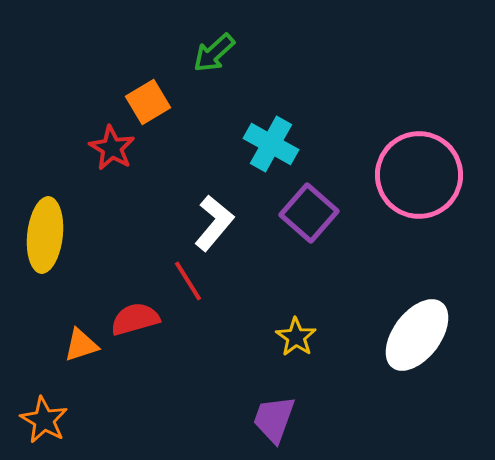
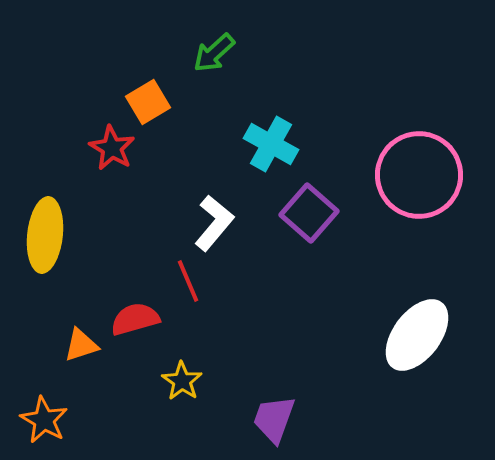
red line: rotated 9 degrees clockwise
yellow star: moved 114 px left, 44 px down
